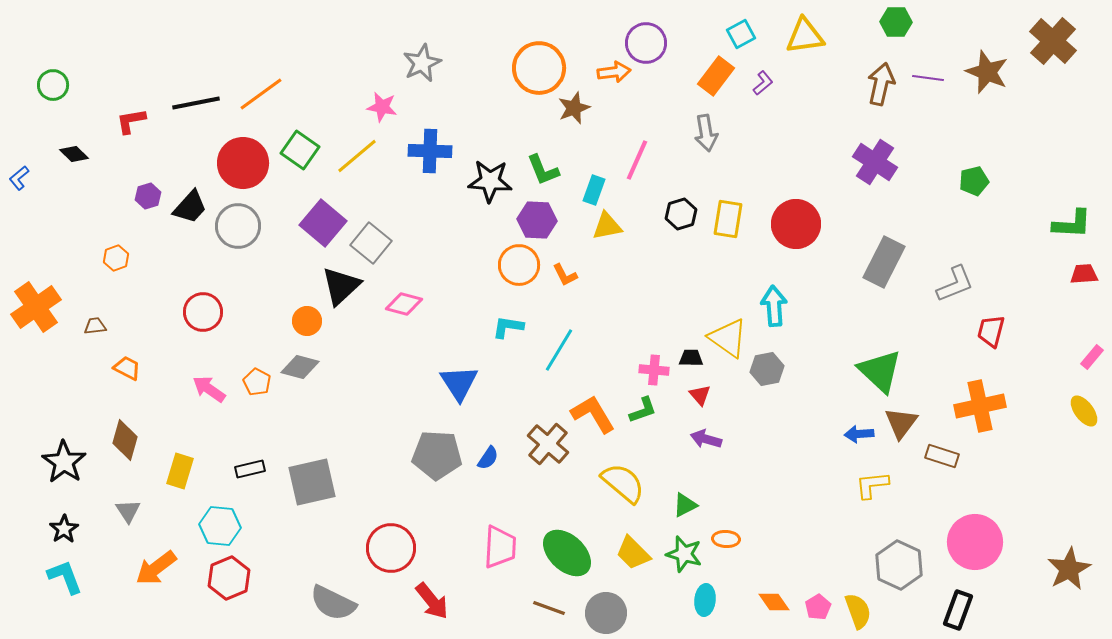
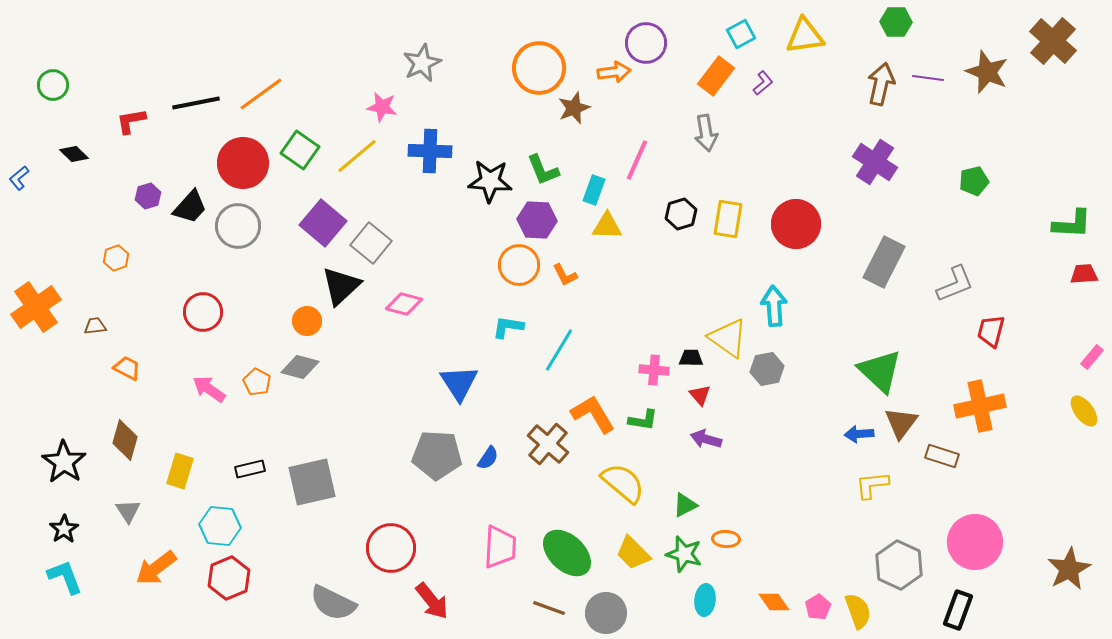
yellow triangle at (607, 226): rotated 12 degrees clockwise
green L-shape at (643, 410): moved 10 px down; rotated 28 degrees clockwise
